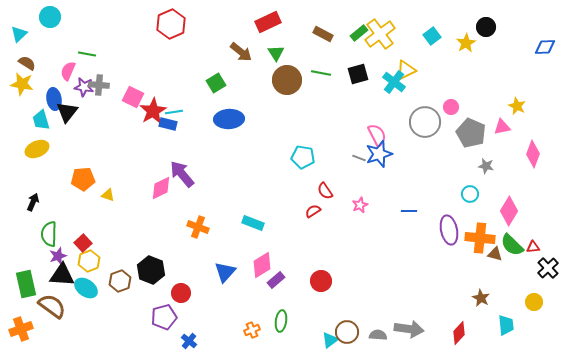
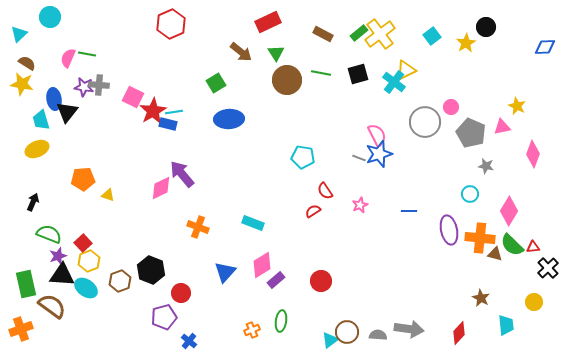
pink semicircle at (68, 71): moved 13 px up
green semicircle at (49, 234): rotated 110 degrees clockwise
